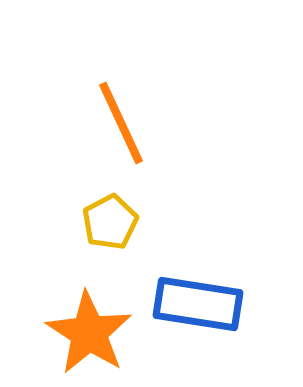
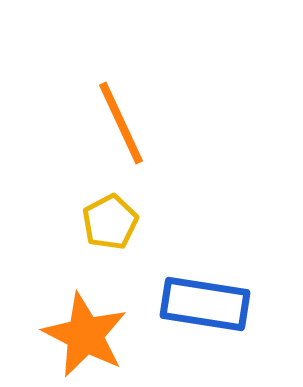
blue rectangle: moved 7 px right
orange star: moved 4 px left, 2 px down; rotated 6 degrees counterclockwise
